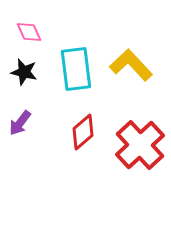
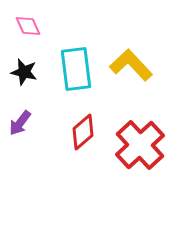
pink diamond: moved 1 px left, 6 px up
